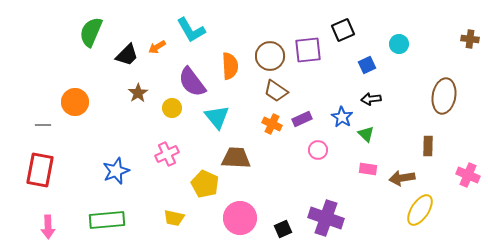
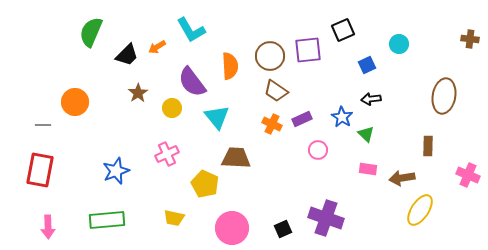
pink circle at (240, 218): moved 8 px left, 10 px down
